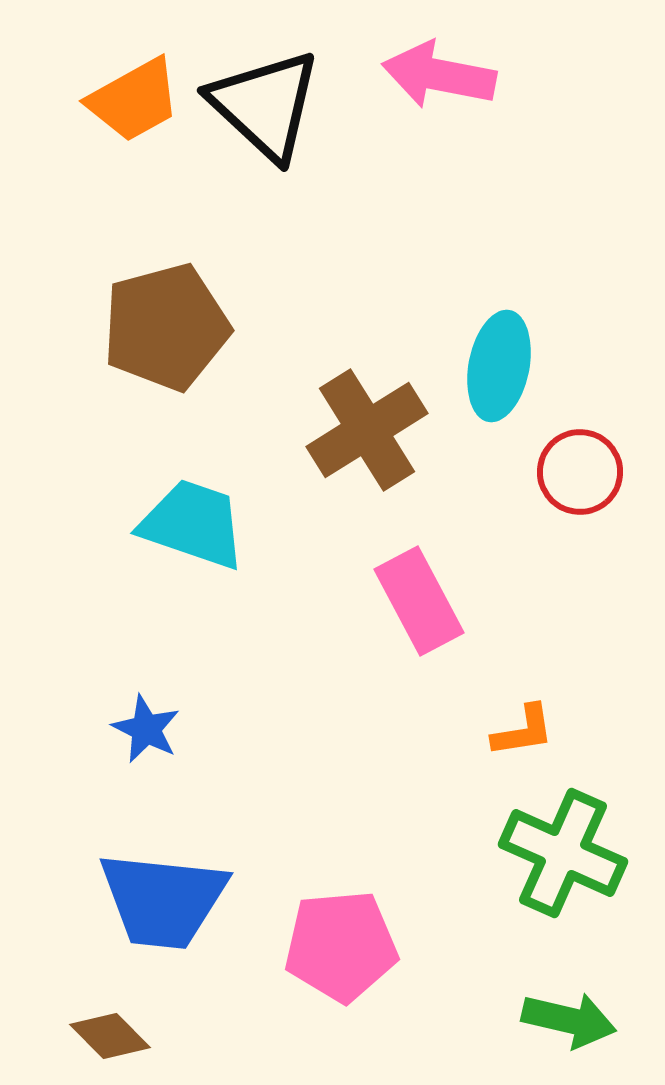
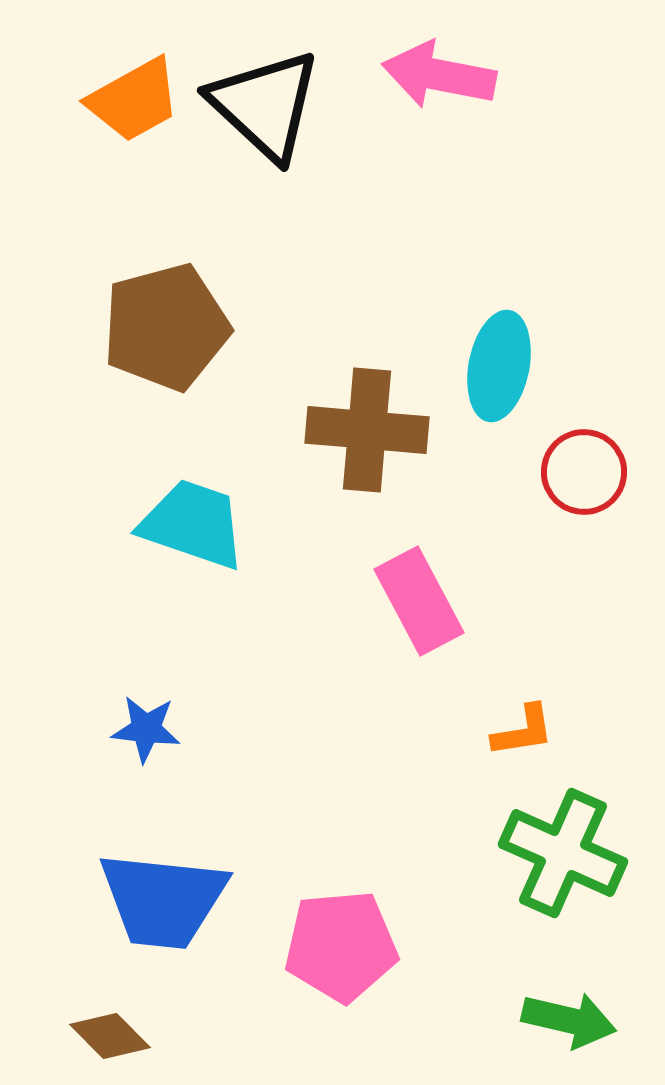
brown cross: rotated 37 degrees clockwise
red circle: moved 4 px right
blue star: rotated 20 degrees counterclockwise
